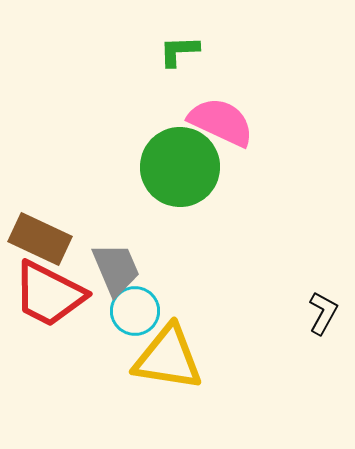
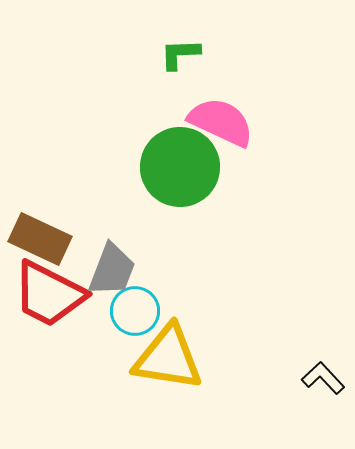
green L-shape: moved 1 px right, 3 px down
gray trapezoid: moved 4 px left, 1 px down; rotated 44 degrees clockwise
black L-shape: moved 65 px down; rotated 72 degrees counterclockwise
